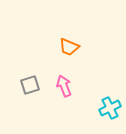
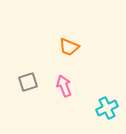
gray square: moved 2 px left, 3 px up
cyan cross: moved 3 px left
